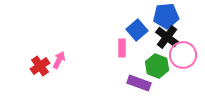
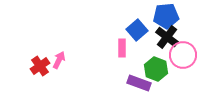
green hexagon: moved 1 px left, 3 px down
